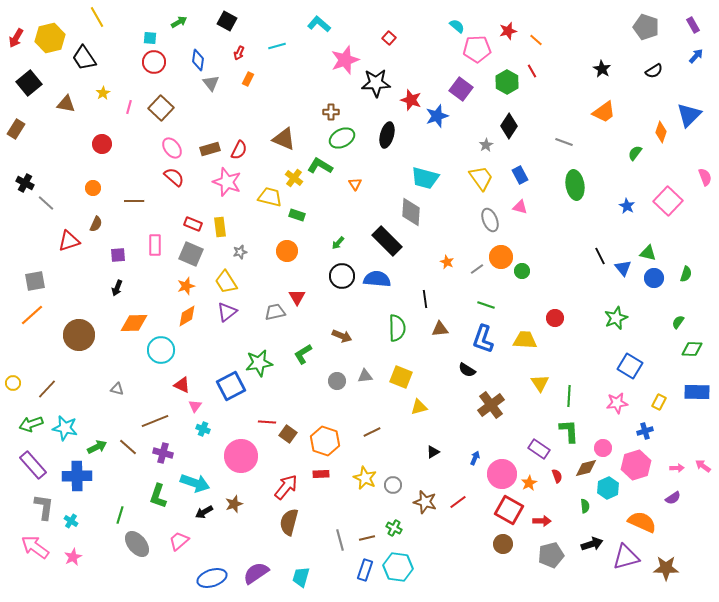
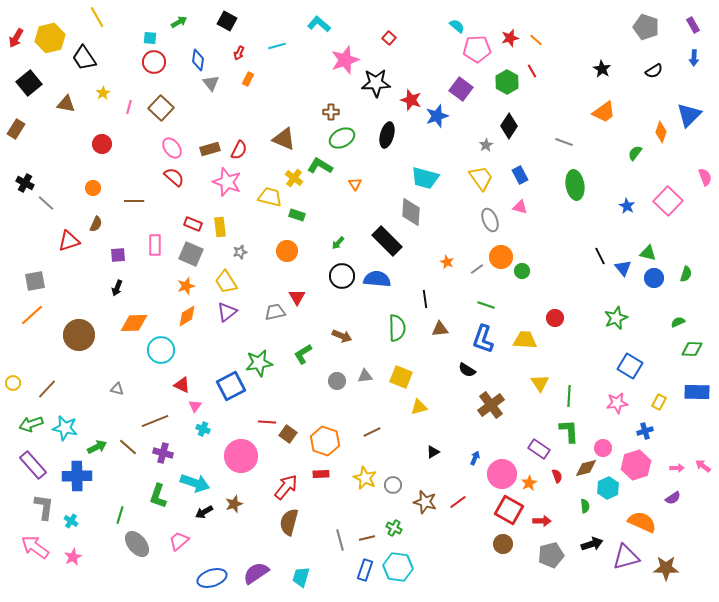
red star at (508, 31): moved 2 px right, 7 px down
blue arrow at (696, 56): moved 2 px left, 2 px down; rotated 140 degrees clockwise
green semicircle at (678, 322): rotated 32 degrees clockwise
